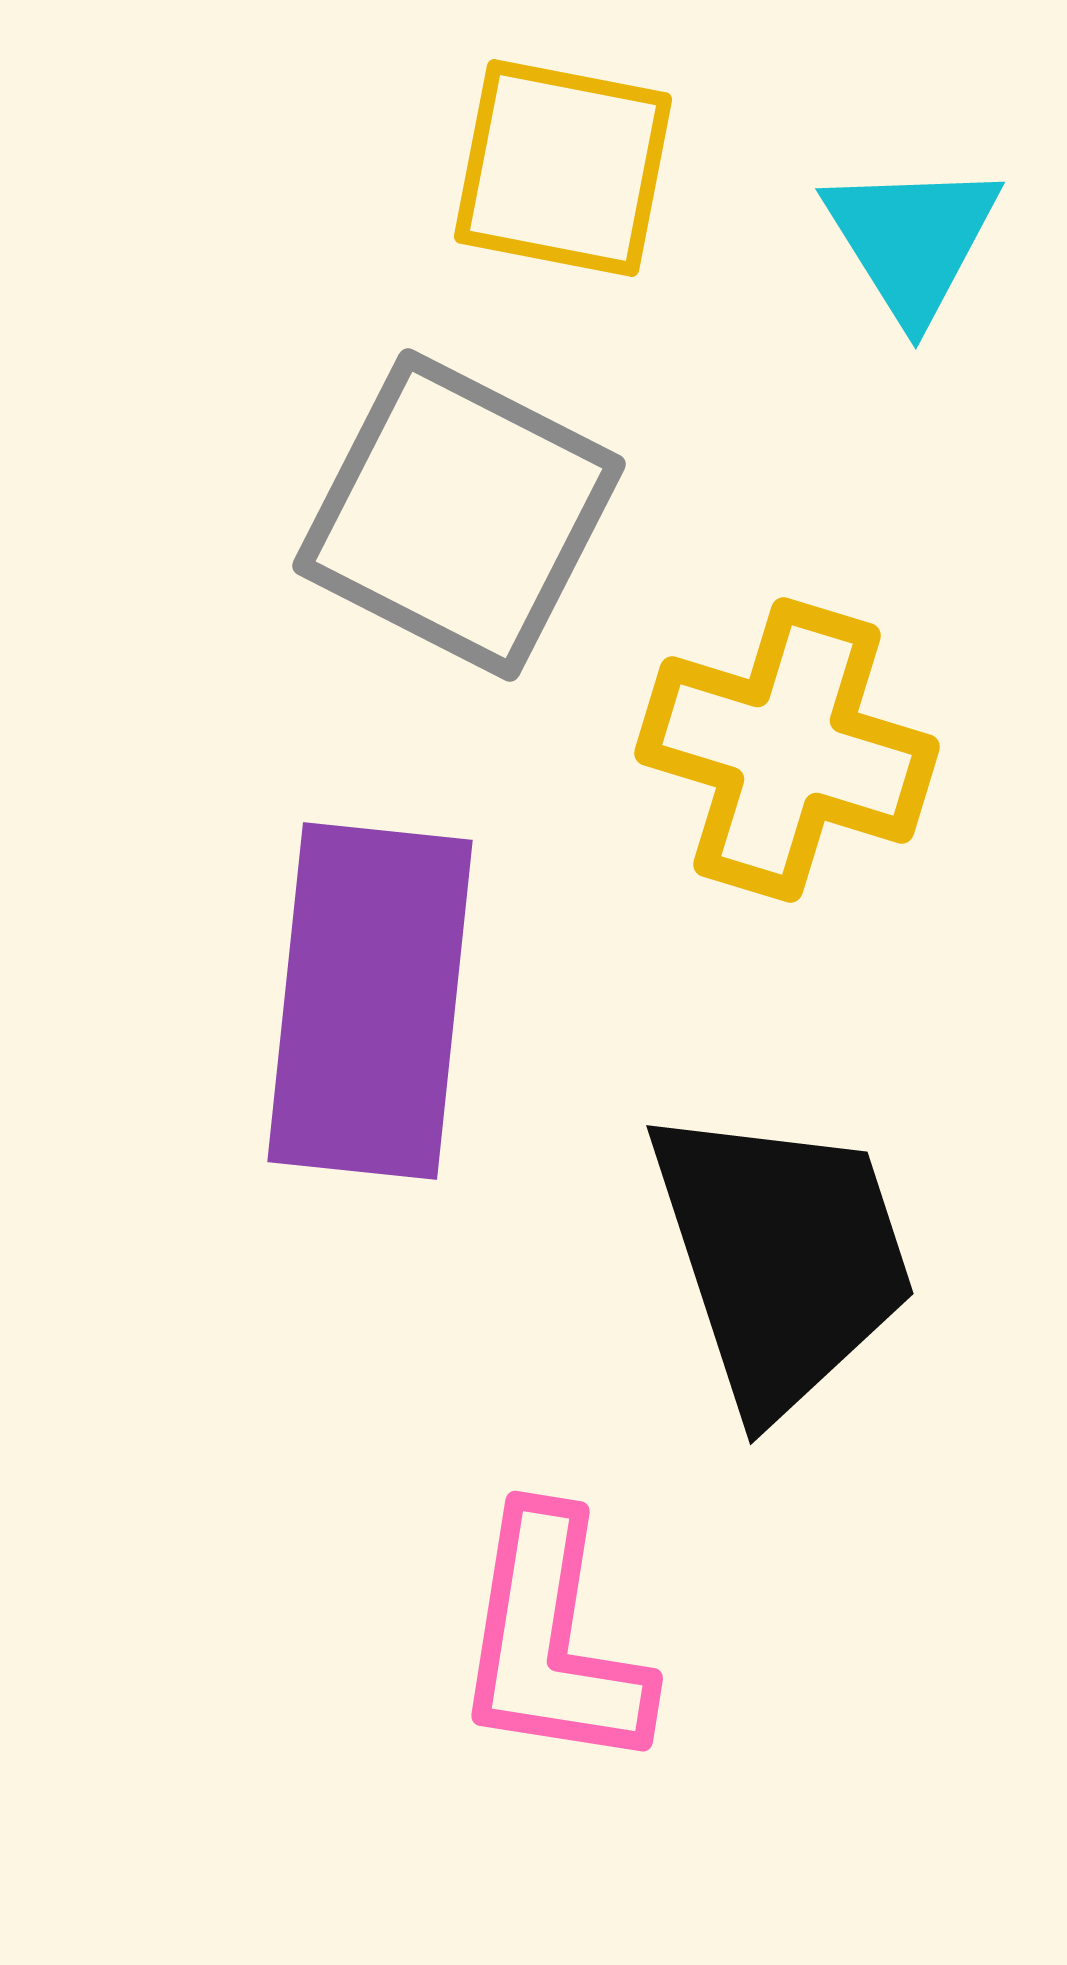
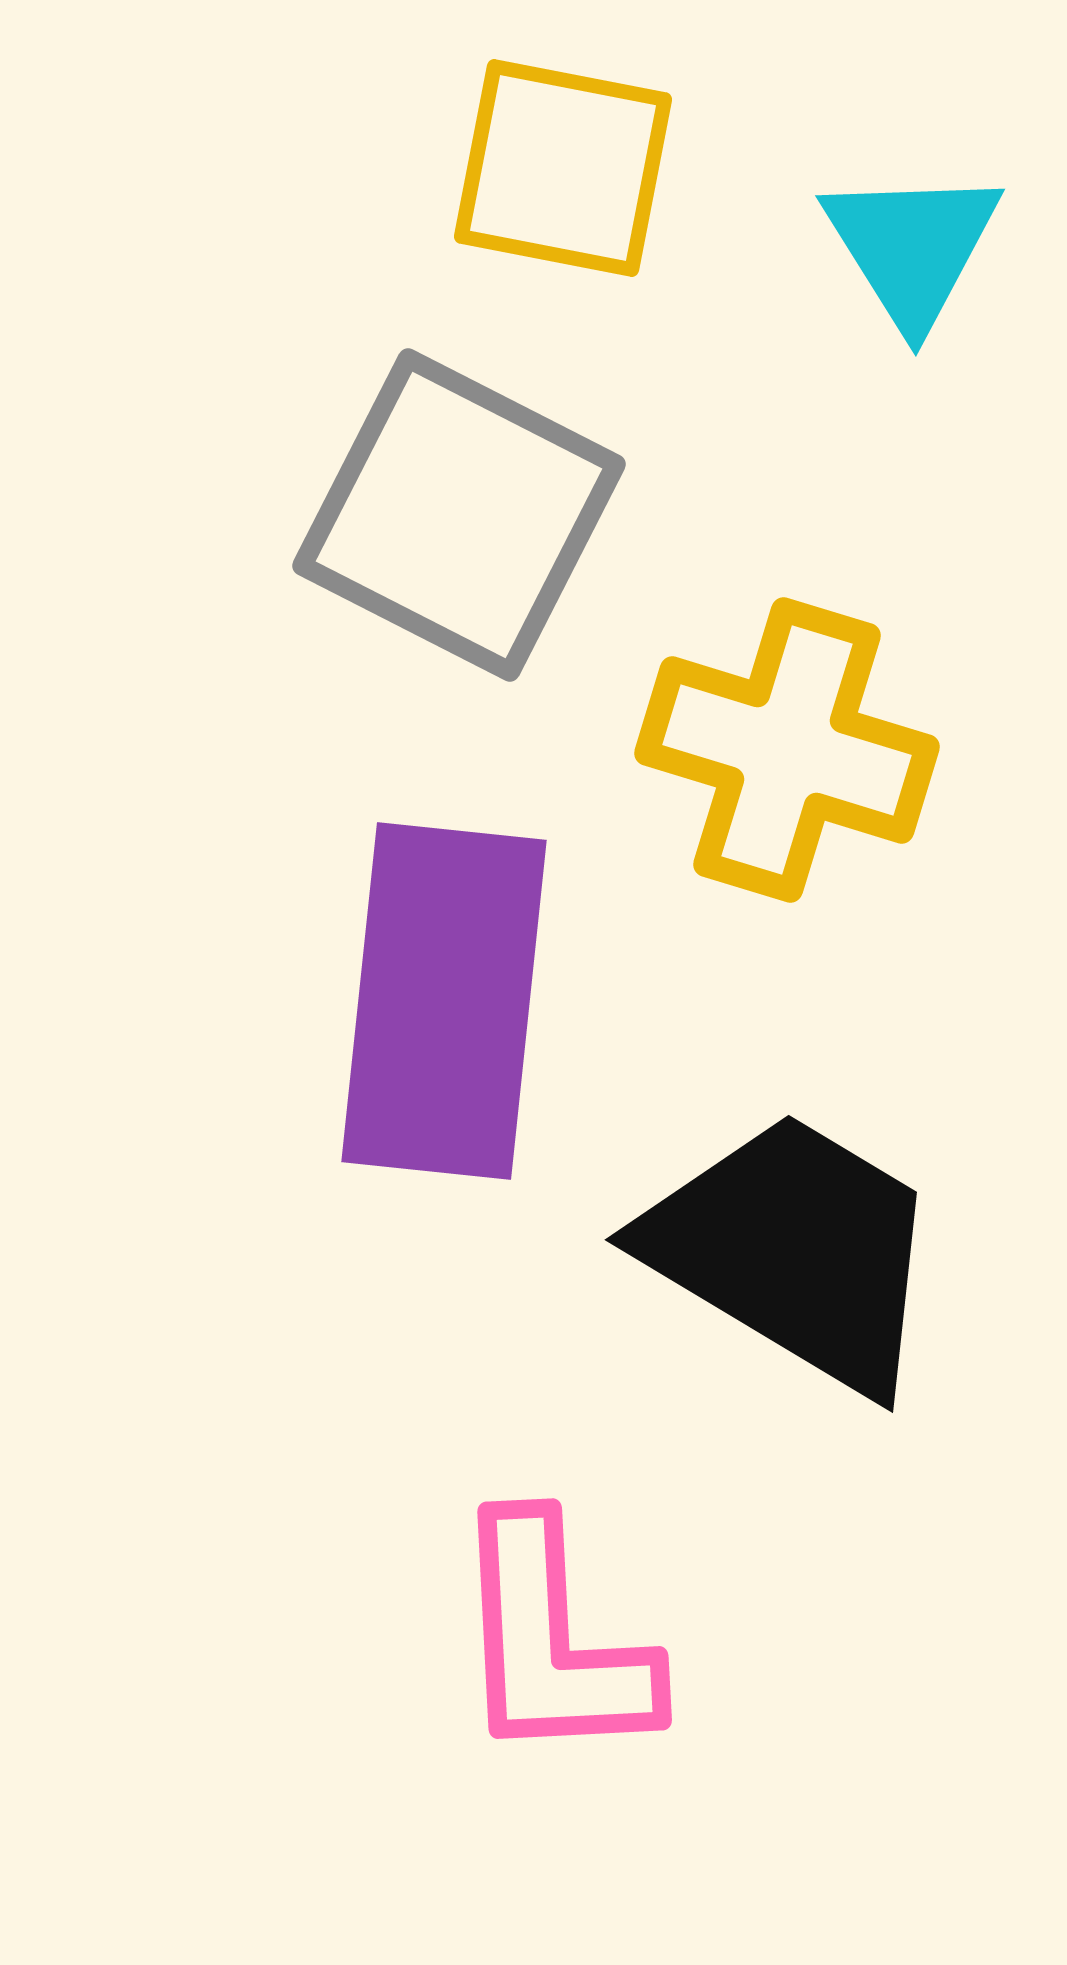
cyan triangle: moved 7 px down
purple rectangle: moved 74 px right
black trapezoid: moved 12 px right, 7 px up; rotated 41 degrees counterclockwise
pink L-shape: rotated 12 degrees counterclockwise
